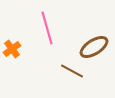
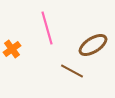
brown ellipse: moved 1 px left, 2 px up
